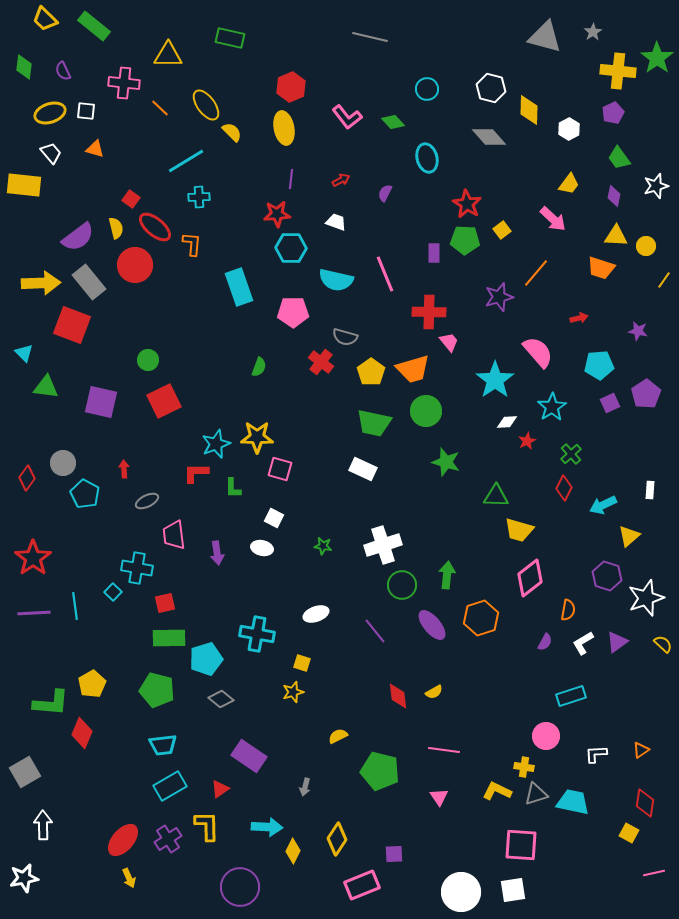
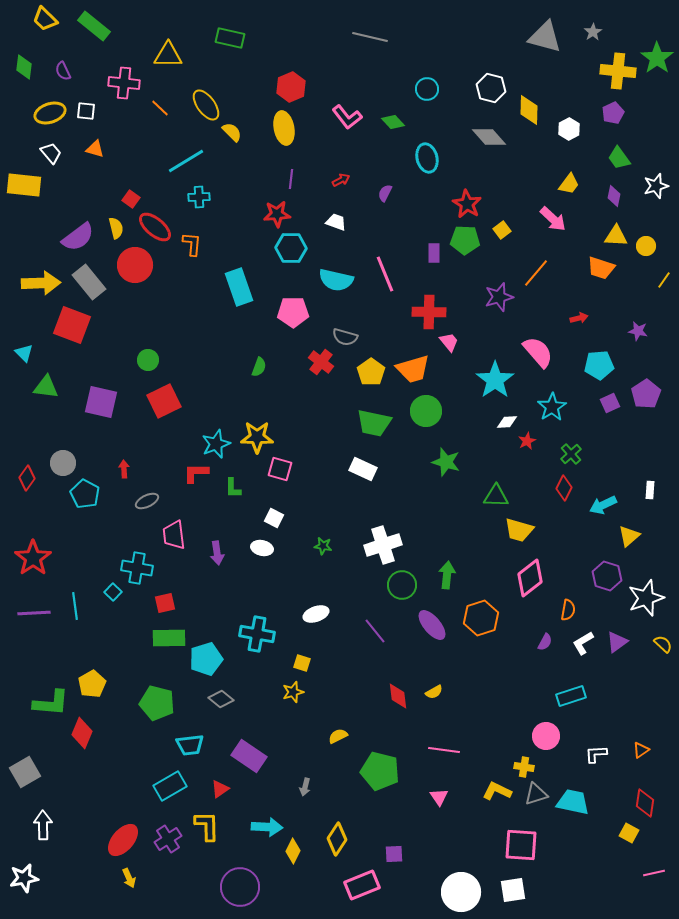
green pentagon at (157, 690): moved 13 px down
cyan trapezoid at (163, 745): moved 27 px right
